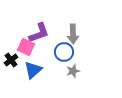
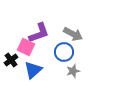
gray arrow: rotated 60 degrees counterclockwise
